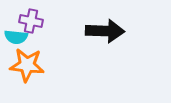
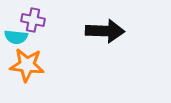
purple cross: moved 2 px right, 1 px up
